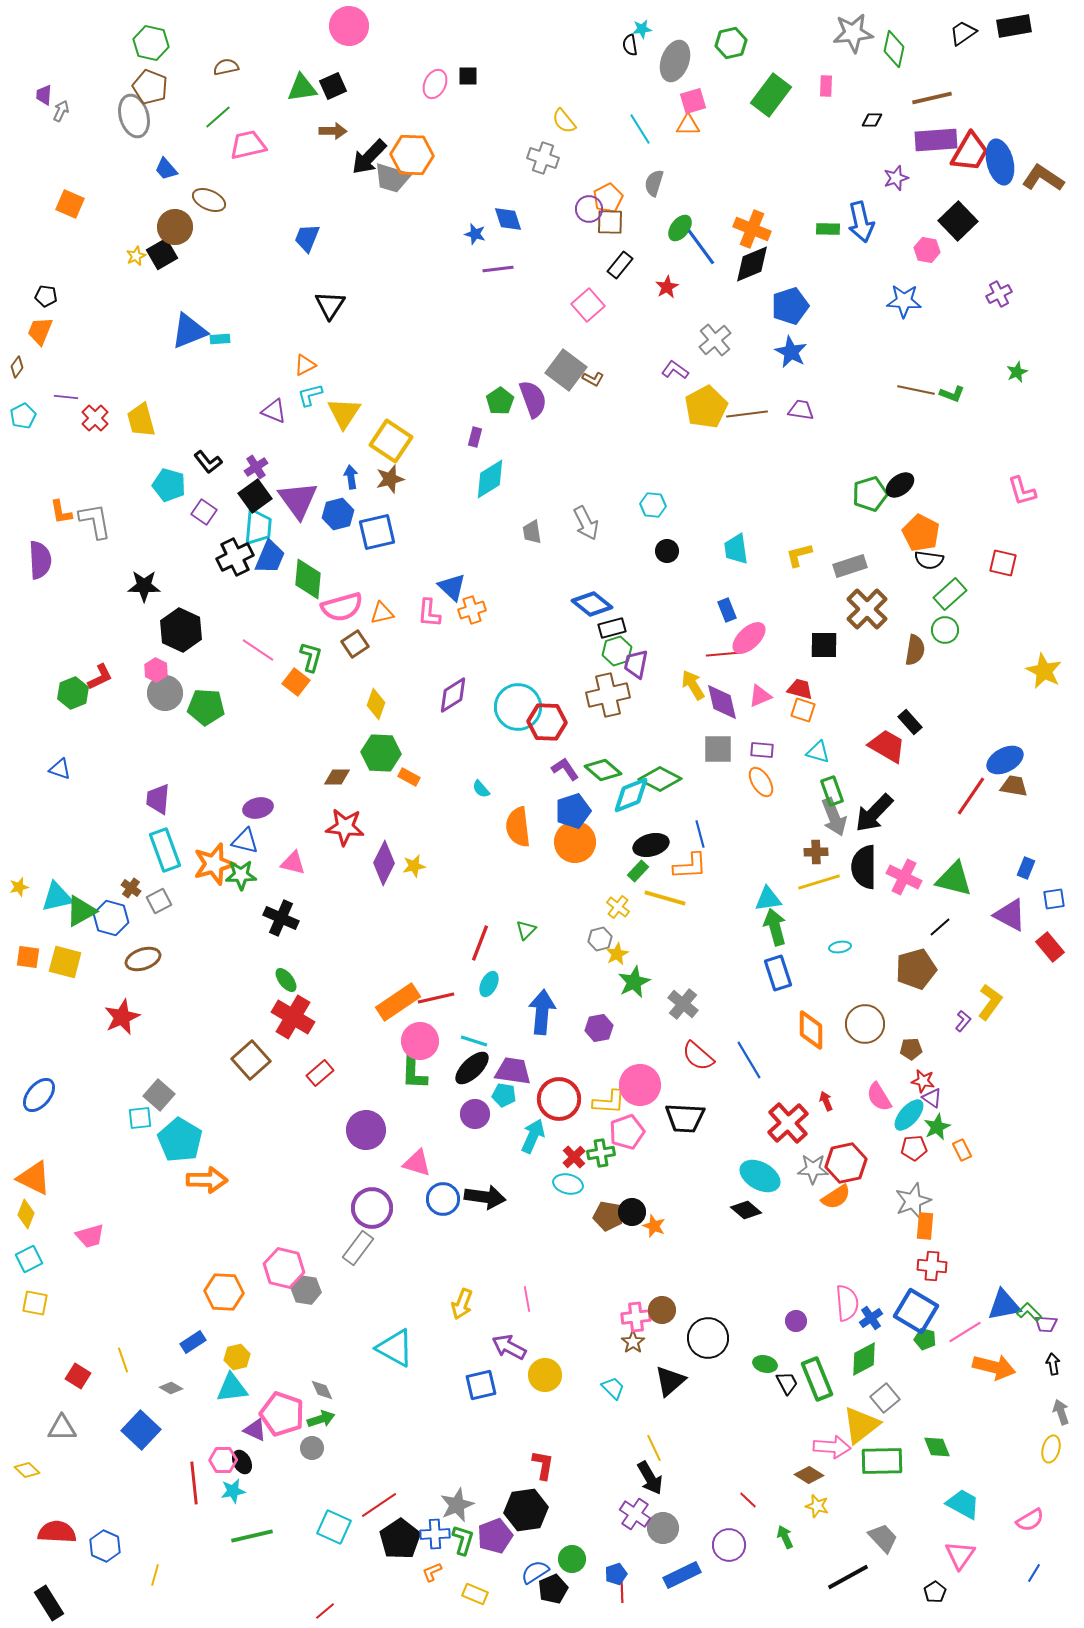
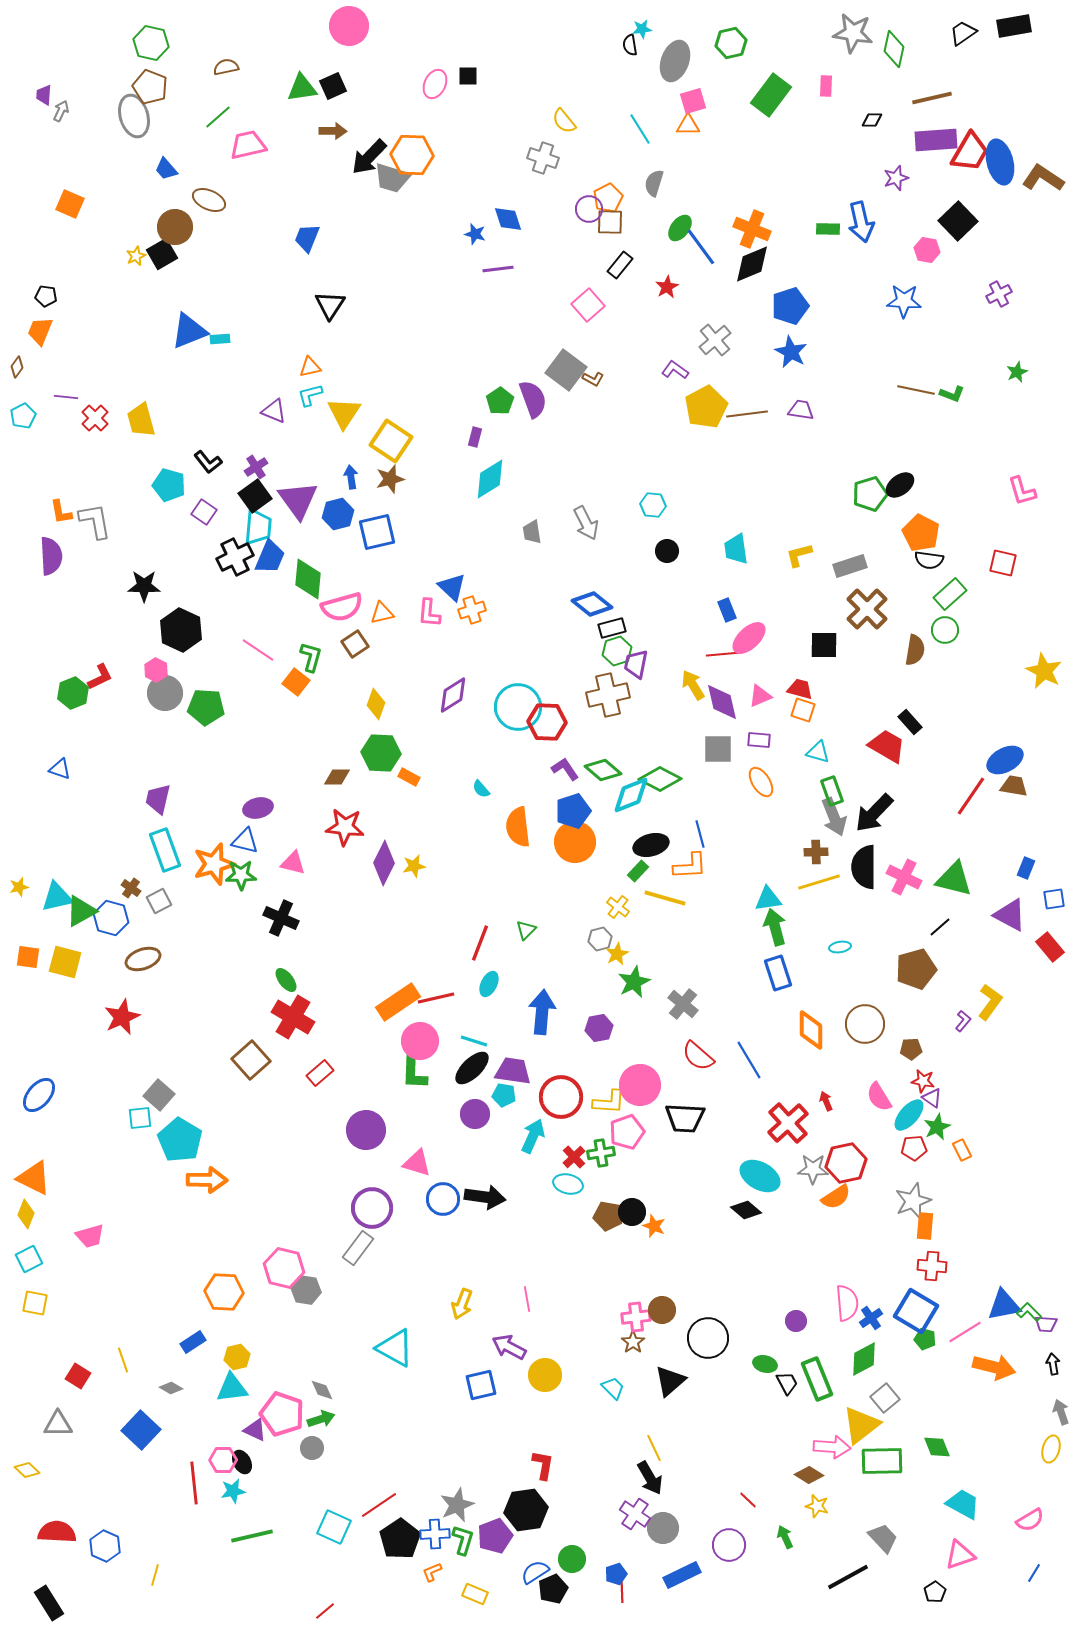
gray star at (853, 33): rotated 15 degrees clockwise
orange triangle at (305, 365): moved 5 px right, 2 px down; rotated 15 degrees clockwise
purple semicircle at (40, 560): moved 11 px right, 4 px up
purple rectangle at (762, 750): moved 3 px left, 10 px up
purple trapezoid at (158, 799): rotated 8 degrees clockwise
red circle at (559, 1099): moved 2 px right, 2 px up
gray triangle at (62, 1428): moved 4 px left, 4 px up
pink triangle at (960, 1555): rotated 36 degrees clockwise
